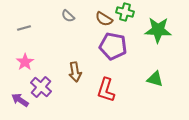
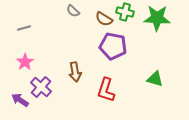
gray semicircle: moved 5 px right, 5 px up
green star: moved 1 px left, 12 px up
